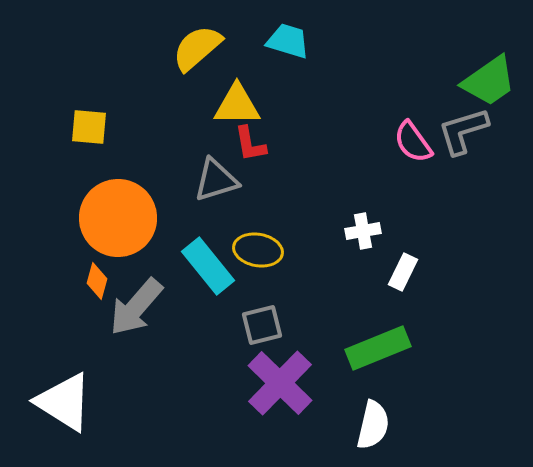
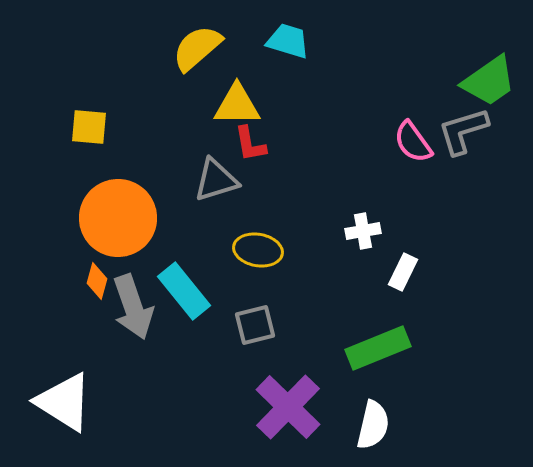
cyan rectangle: moved 24 px left, 25 px down
gray arrow: moved 3 px left; rotated 60 degrees counterclockwise
gray square: moved 7 px left
purple cross: moved 8 px right, 24 px down
